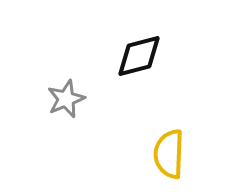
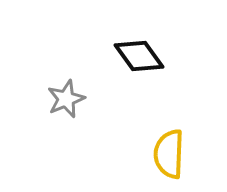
black diamond: rotated 69 degrees clockwise
